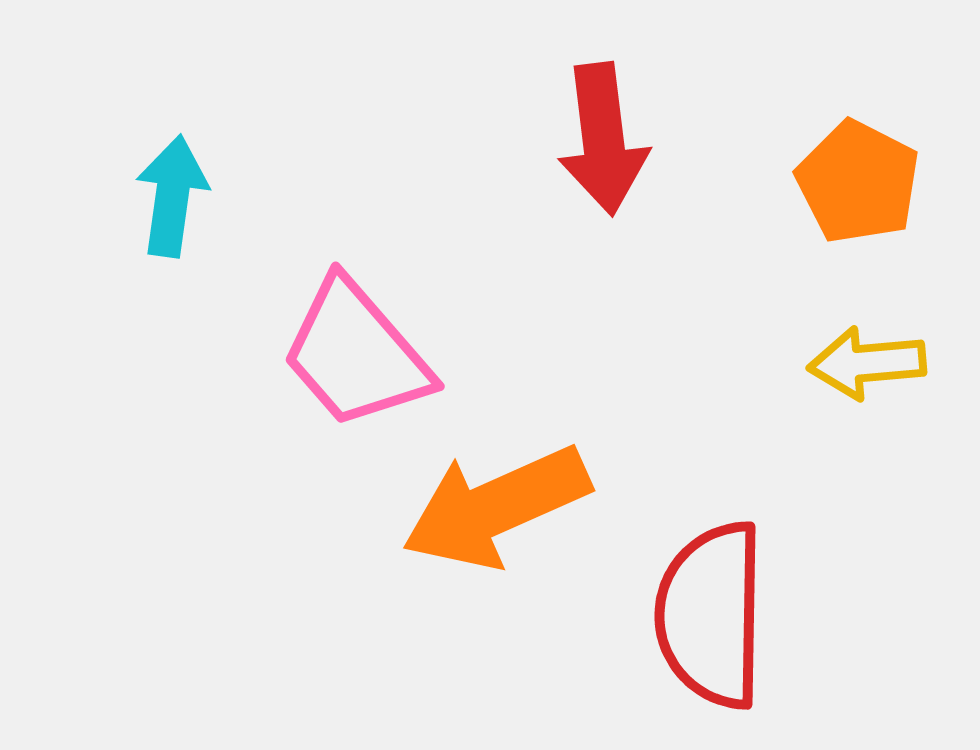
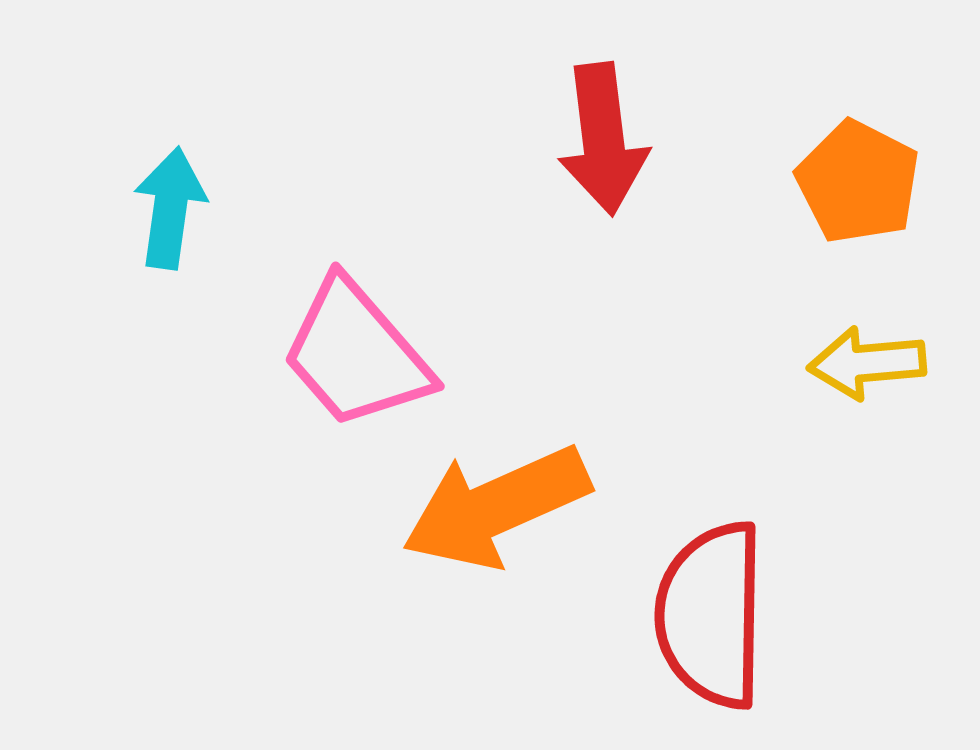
cyan arrow: moved 2 px left, 12 px down
